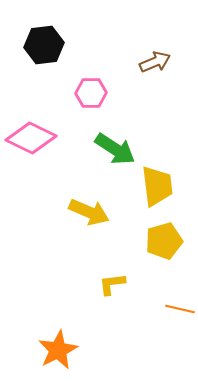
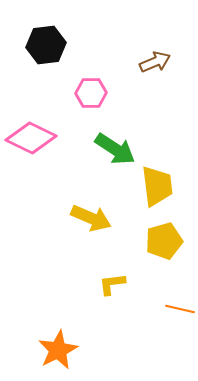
black hexagon: moved 2 px right
yellow arrow: moved 2 px right, 6 px down
